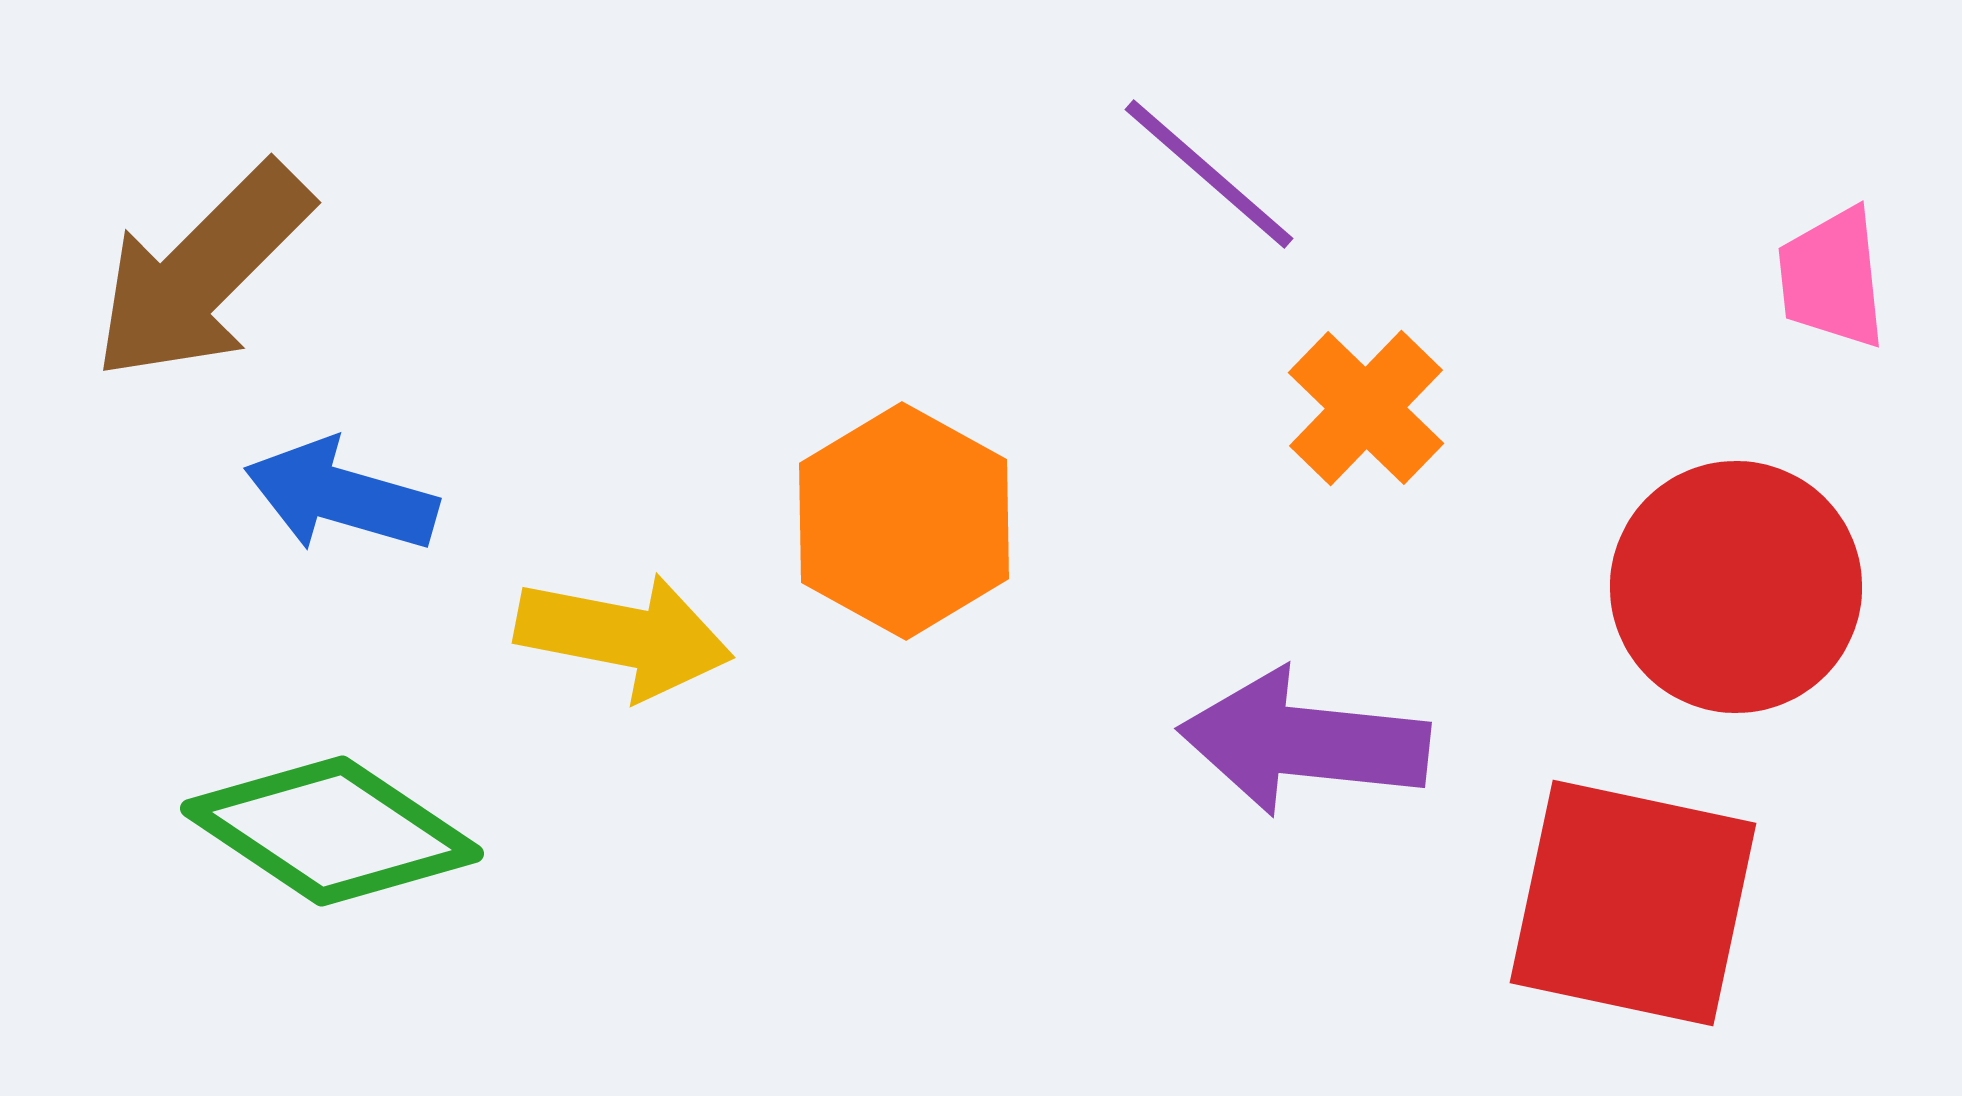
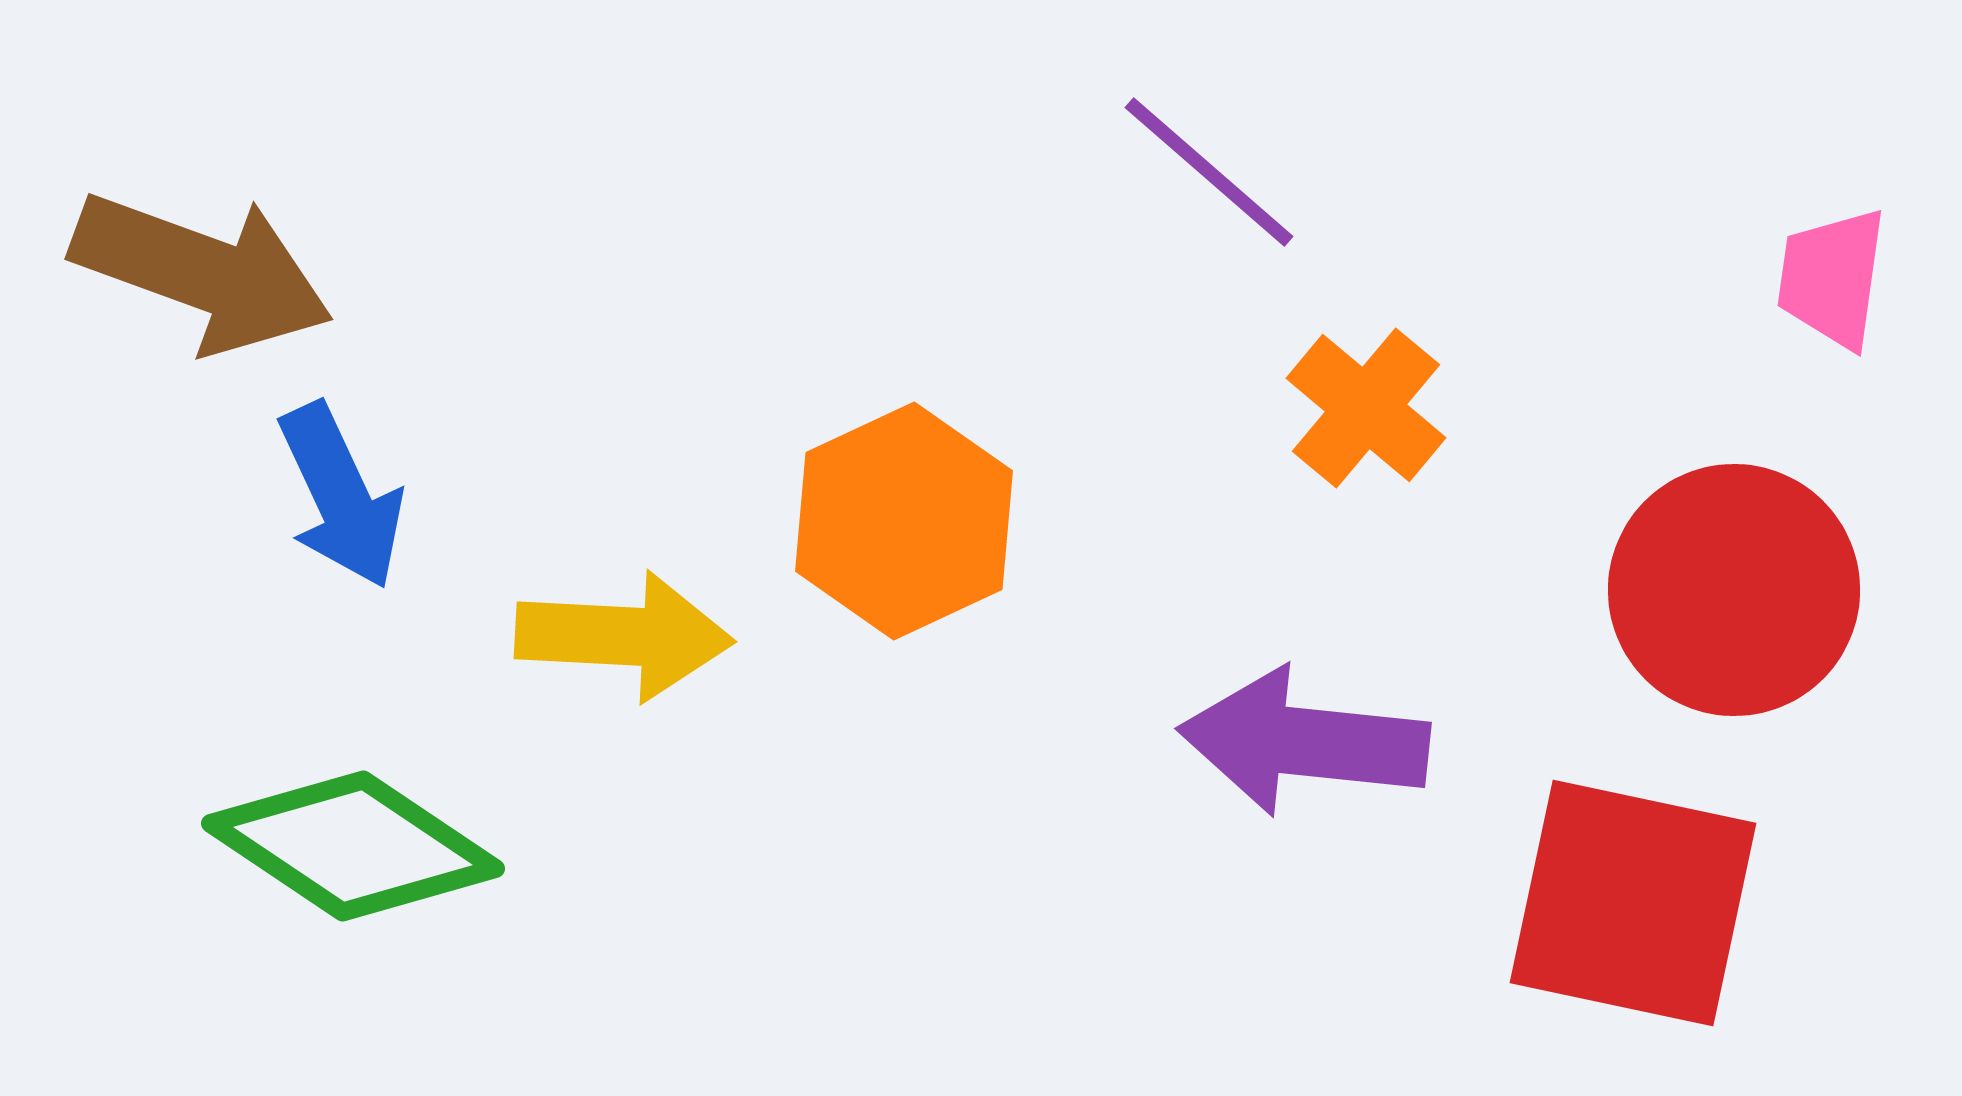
purple line: moved 2 px up
brown arrow: rotated 115 degrees counterclockwise
pink trapezoid: rotated 14 degrees clockwise
orange cross: rotated 4 degrees counterclockwise
blue arrow: rotated 131 degrees counterclockwise
orange hexagon: rotated 6 degrees clockwise
red circle: moved 2 px left, 3 px down
yellow arrow: rotated 8 degrees counterclockwise
green diamond: moved 21 px right, 15 px down
